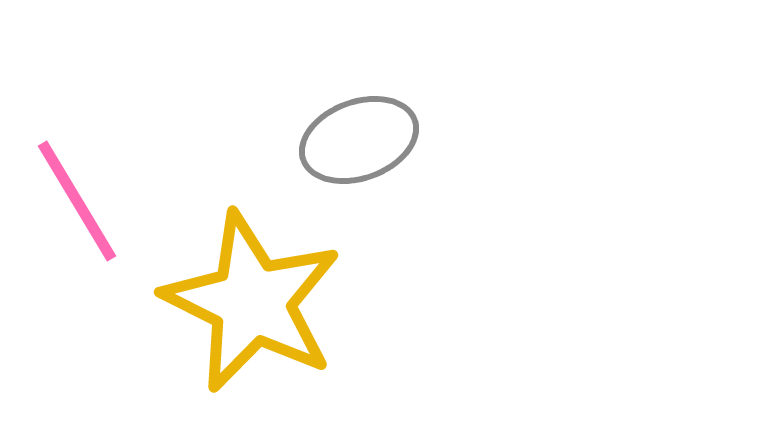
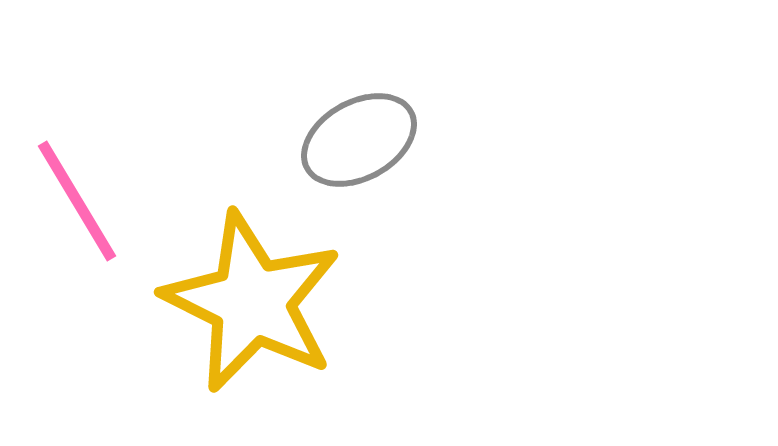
gray ellipse: rotated 9 degrees counterclockwise
